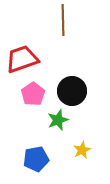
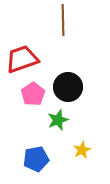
black circle: moved 4 px left, 4 px up
